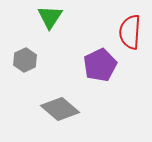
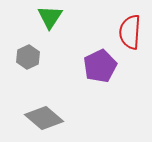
gray hexagon: moved 3 px right, 3 px up
purple pentagon: moved 1 px down
gray diamond: moved 16 px left, 9 px down
